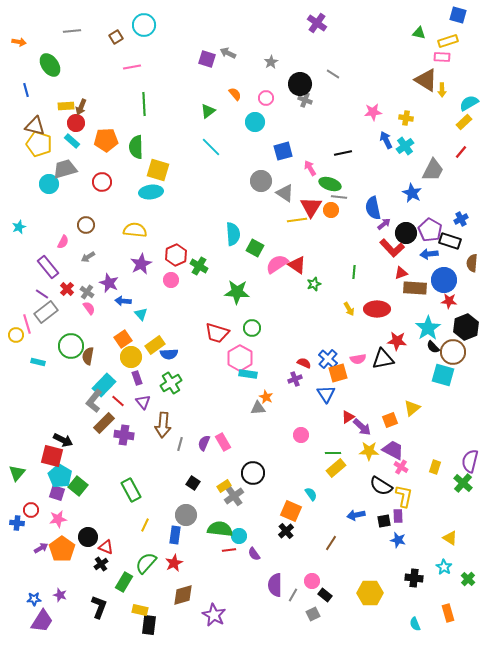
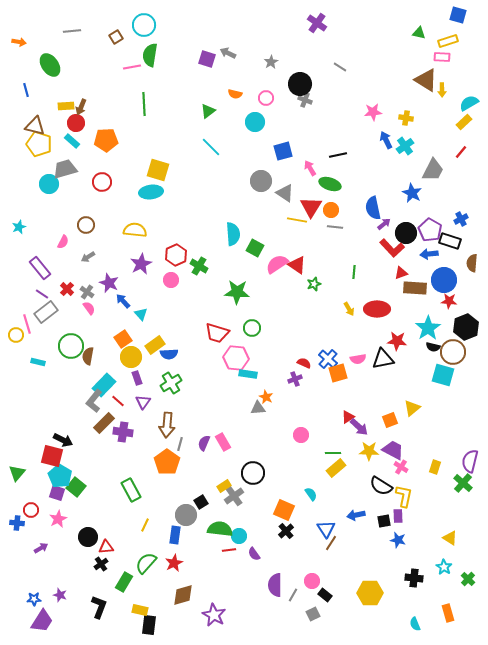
gray line at (333, 74): moved 7 px right, 7 px up
orange semicircle at (235, 94): rotated 144 degrees clockwise
green semicircle at (136, 147): moved 14 px right, 92 px up; rotated 10 degrees clockwise
black line at (343, 153): moved 5 px left, 2 px down
gray line at (339, 197): moved 4 px left, 30 px down
yellow line at (297, 220): rotated 18 degrees clockwise
purple rectangle at (48, 267): moved 8 px left, 1 px down
blue arrow at (123, 301): rotated 42 degrees clockwise
black semicircle at (433, 347): rotated 32 degrees counterclockwise
pink hexagon at (240, 358): moved 4 px left; rotated 25 degrees counterclockwise
blue triangle at (326, 394): moved 135 px down
purple triangle at (143, 402): rotated 14 degrees clockwise
brown arrow at (163, 425): moved 4 px right
purple arrow at (362, 427): moved 3 px left
purple cross at (124, 435): moved 1 px left, 3 px up
black square at (193, 483): moved 8 px right, 19 px down; rotated 24 degrees clockwise
green square at (78, 486): moved 2 px left, 1 px down
orange square at (291, 511): moved 7 px left, 1 px up
pink star at (58, 519): rotated 18 degrees counterclockwise
red triangle at (106, 547): rotated 28 degrees counterclockwise
orange pentagon at (62, 549): moved 105 px right, 87 px up
